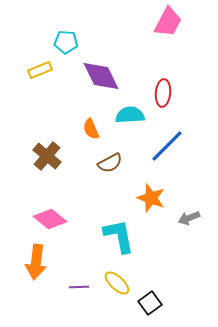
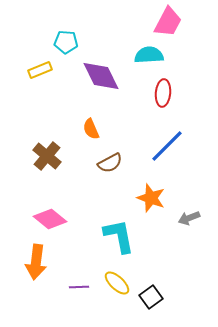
cyan semicircle: moved 19 px right, 60 px up
black square: moved 1 px right, 6 px up
